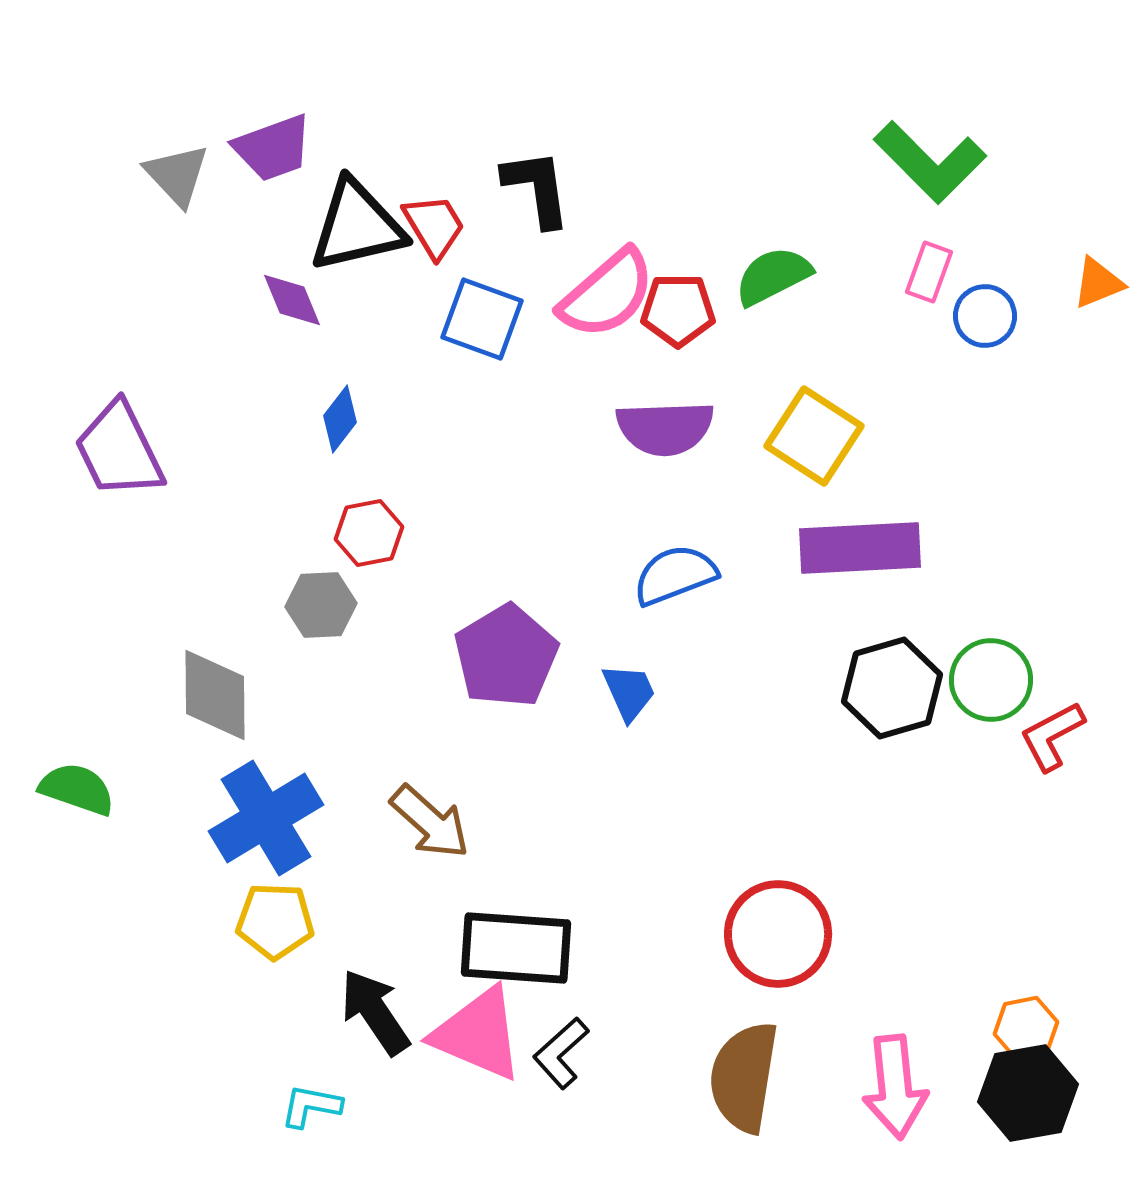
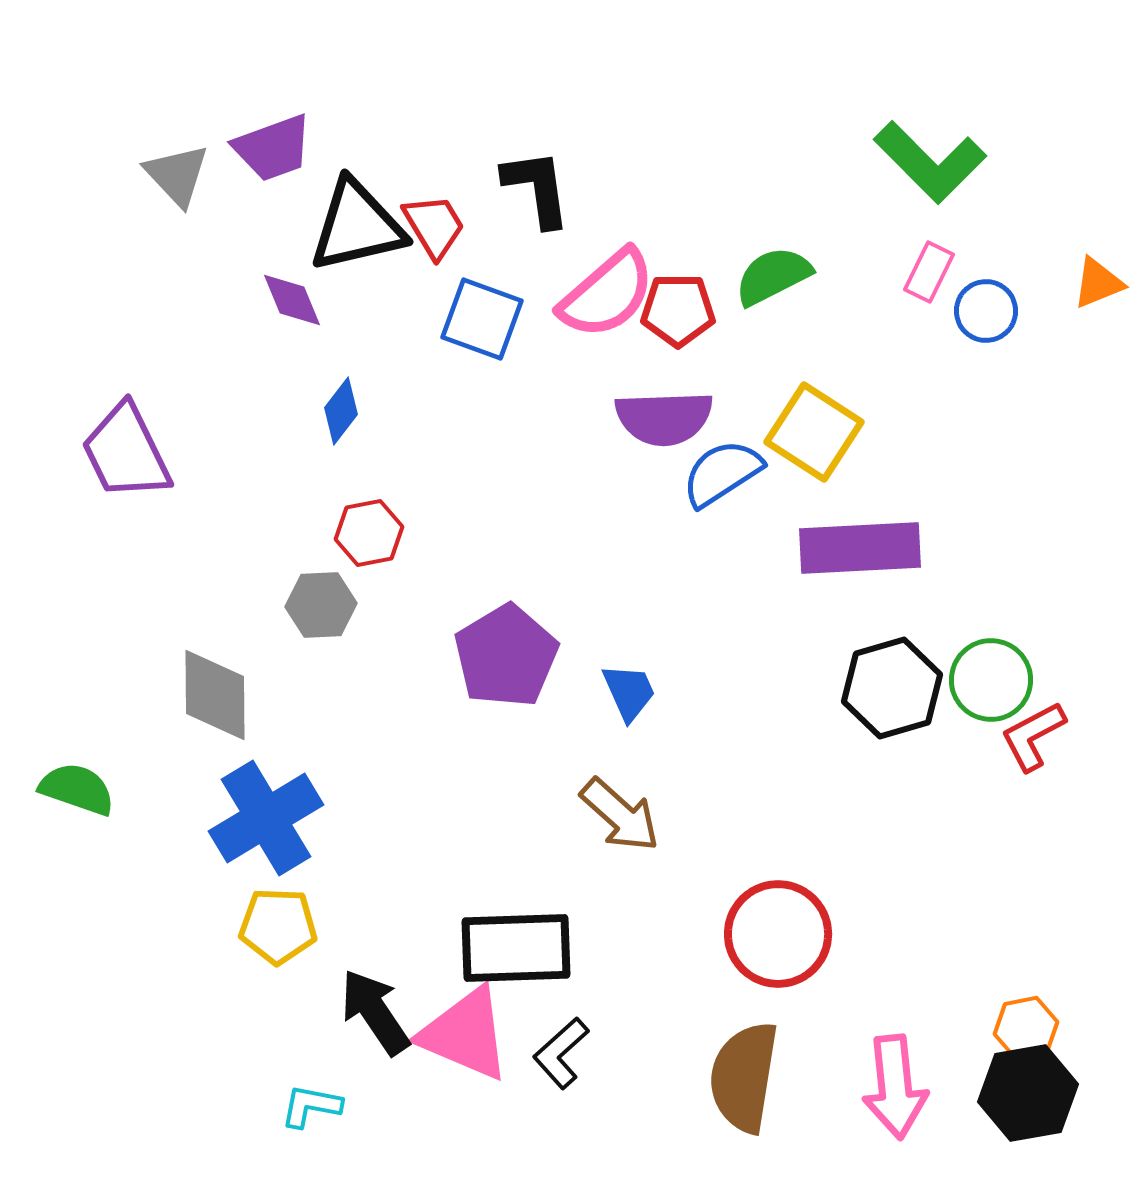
pink rectangle at (929, 272): rotated 6 degrees clockwise
blue circle at (985, 316): moved 1 px right, 5 px up
blue diamond at (340, 419): moved 1 px right, 8 px up
purple semicircle at (665, 428): moved 1 px left, 10 px up
yellow square at (814, 436): moved 4 px up
purple trapezoid at (119, 450): moved 7 px right, 2 px down
blue semicircle at (675, 575): moved 47 px right, 102 px up; rotated 12 degrees counterclockwise
red L-shape at (1052, 736): moved 19 px left
brown arrow at (430, 822): moved 190 px right, 7 px up
yellow pentagon at (275, 921): moved 3 px right, 5 px down
black rectangle at (516, 948): rotated 6 degrees counterclockwise
pink triangle at (478, 1034): moved 13 px left
